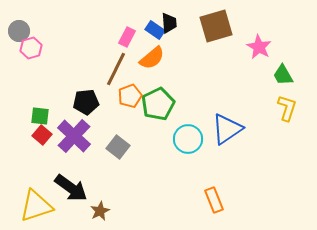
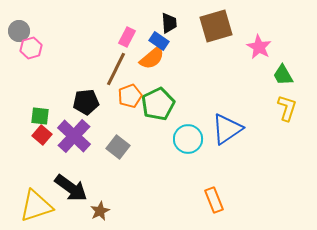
blue rectangle: moved 4 px right, 11 px down
